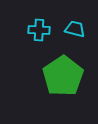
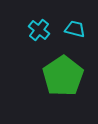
cyan cross: rotated 35 degrees clockwise
